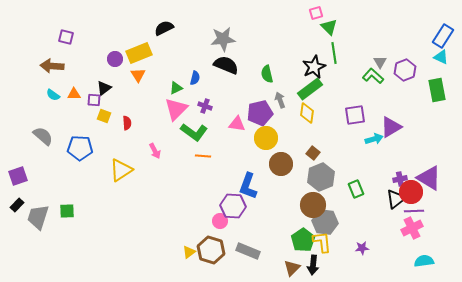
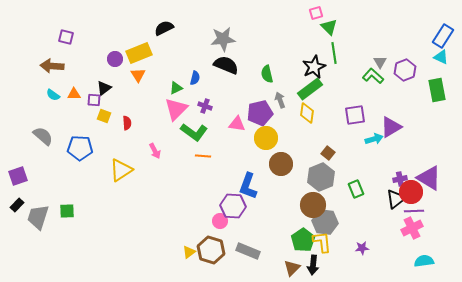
brown square at (313, 153): moved 15 px right
